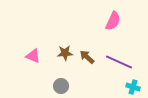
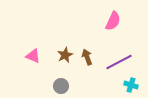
brown star: moved 2 px down; rotated 21 degrees counterclockwise
brown arrow: rotated 28 degrees clockwise
purple line: rotated 52 degrees counterclockwise
cyan cross: moved 2 px left, 2 px up
